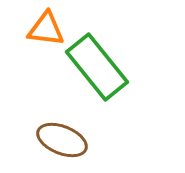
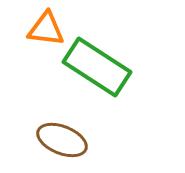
green rectangle: rotated 18 degrees counterclockwise
